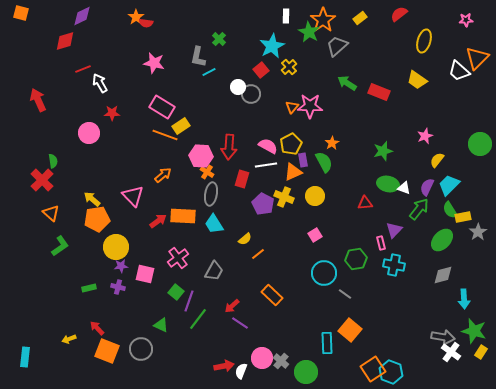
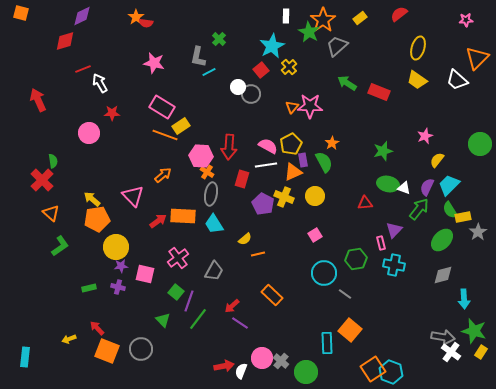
yellow ellipse at (424, 41): moved 6 px left, 7 px down
white trapezoid at (459, 71): moved 2 px left, 9 px down
orange line at (258, 254): rotated 24 degrees clockwise
green triangle at (161, 325): moved 2 px right, 5 px up; rotated 21 degrees clockwise
